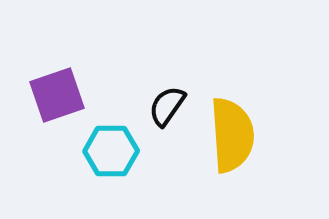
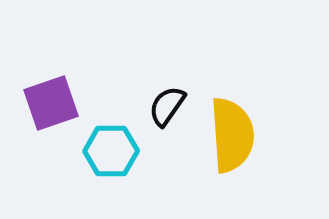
purple square: moved 6 px left, 8 px down
